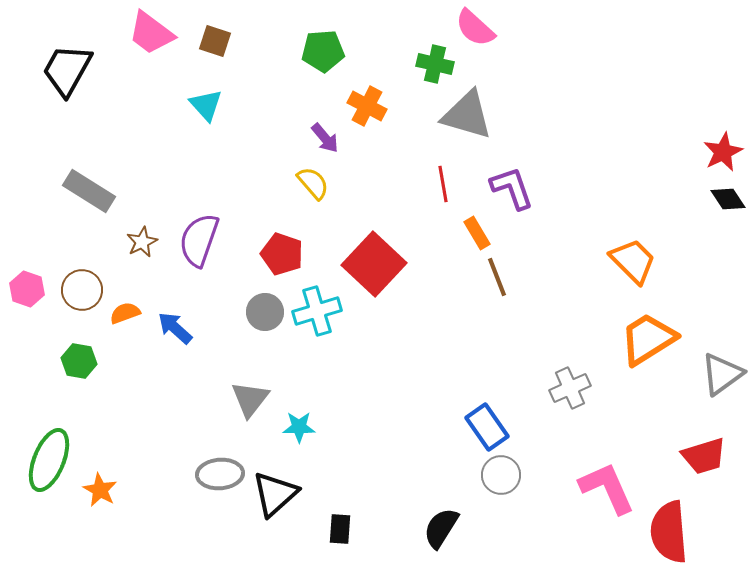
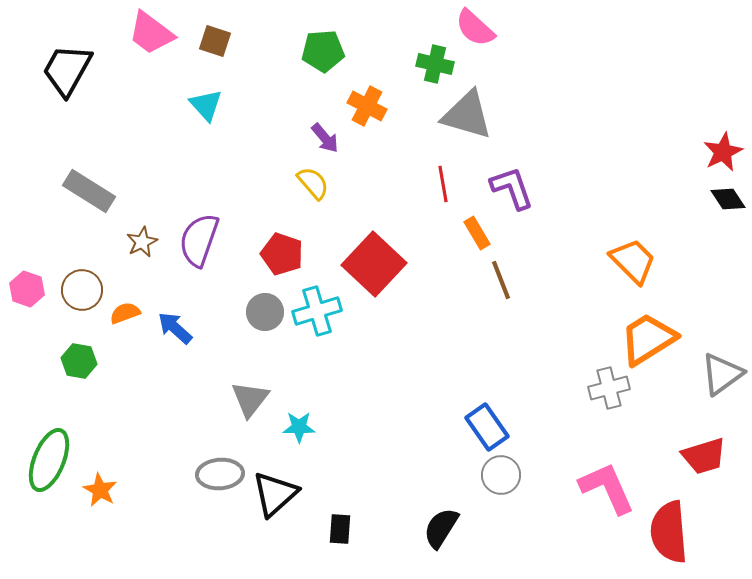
brown line at (497, 277): moved 4 px right, 3 px down
gray cross at (570, 388): moved 39 px right; rotated 9 degrees clockwise
